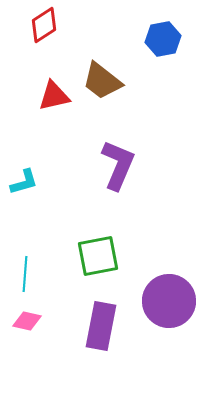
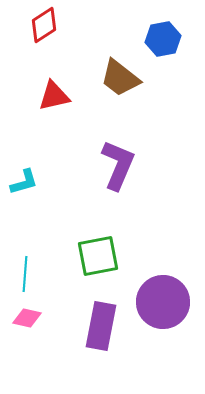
brown trapezoid: moved 18 px right, 3 px up
purple circle: moved 6 px left, 1 px down
pink diamond: moved 3 px up
